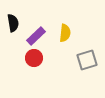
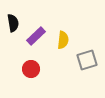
yellow semicircle: moved 2 px left, 7 px down
red circle: moved 3 px left, 11 px down
